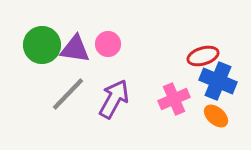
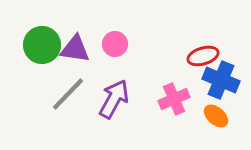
pink circle: moved 7 px right
blue cross: moved 3 px right, 1 px up
